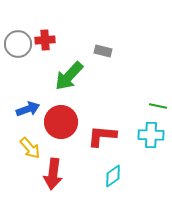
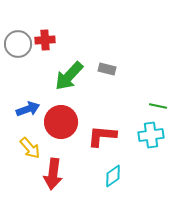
gray rectangle: moved 4 px right, 18 px down
cyan cross: rotated 10 degrees counterclockwise
